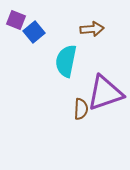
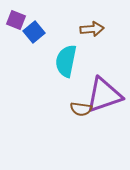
purple triangle: moved 1 px left, 2 px down
brown semicircle: rotated 95 degrees clockwise
